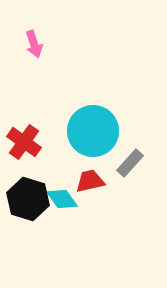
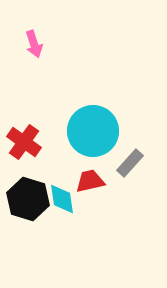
cyan diamond: rotated 28 degrees clockwise
